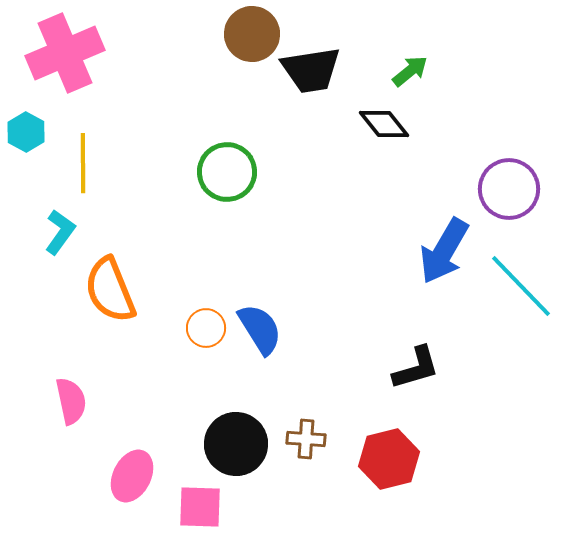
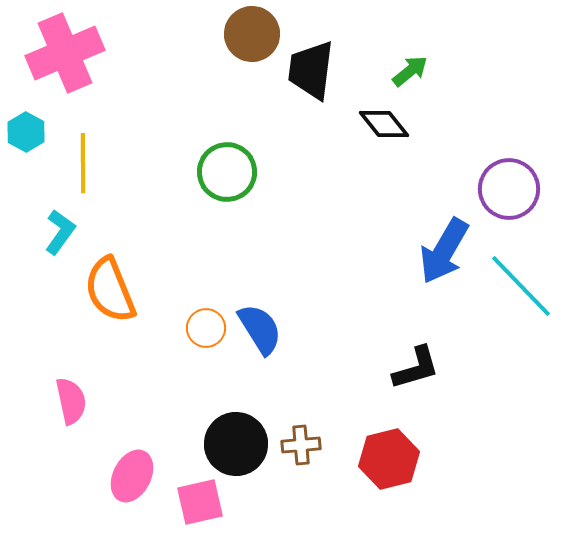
black trapezoid: rotated 106 degrees clockwise
brown cross: moved 5 px left, 6 px down; rotated 9 degrees counterclockwise
pink square: moved 5 px up; rotated 15 degrees counterclockwise
